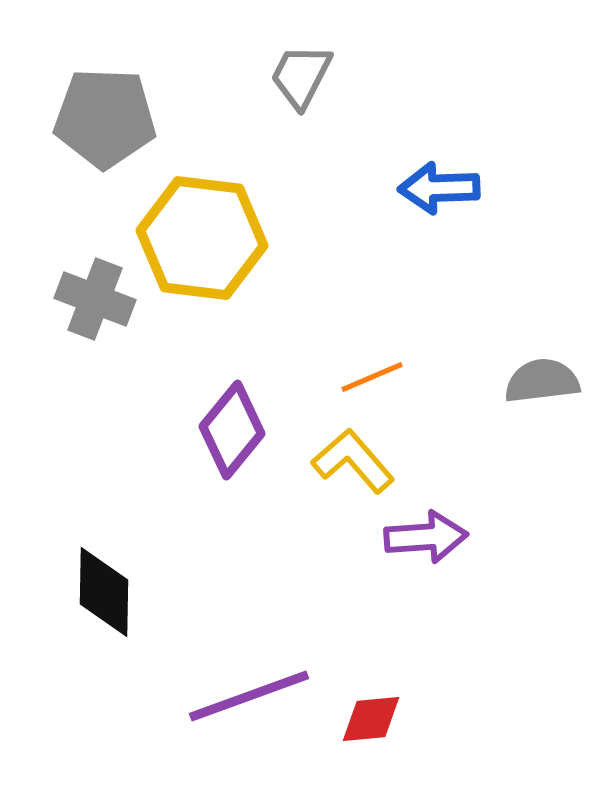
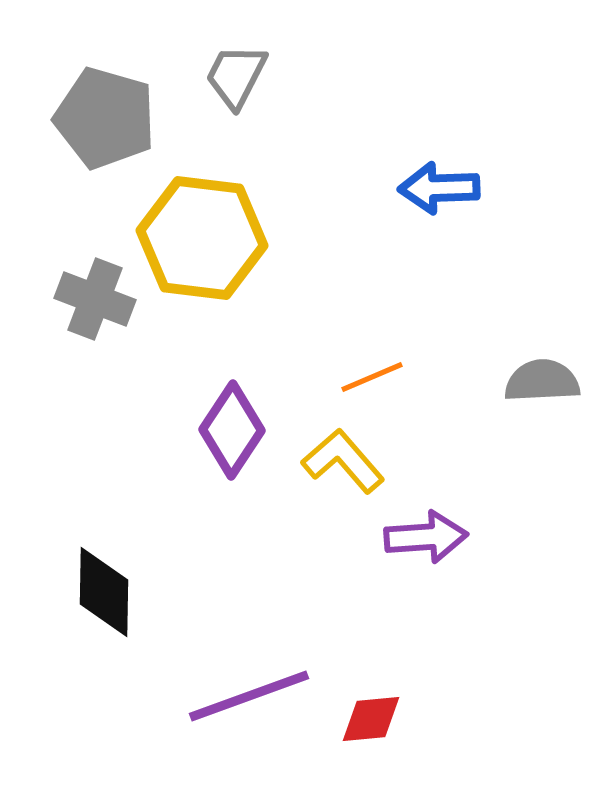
gray trapezoid: moved 65 px left
gray pentagon: rotated 14 degrees clockwise
gray semicircle: rotated 4 degrees clockwise
purple diamond: rotated 6 degrees counterclockwise
yellow L-shape: moved 10 px left
